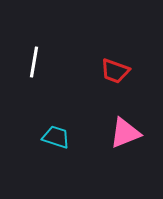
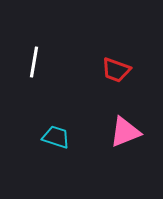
red trapezoid: moved 1 px right, 1 px up
pink triangle: moved 1 px up
